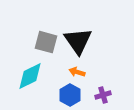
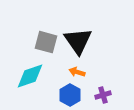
cyan diamond: rotated 8 degrees clockwise
